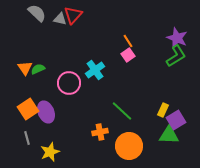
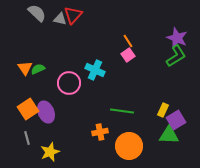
cyan cross: rotated 30 degrees counterclockwise
green line: rotated 35 degrees counterclockwise
